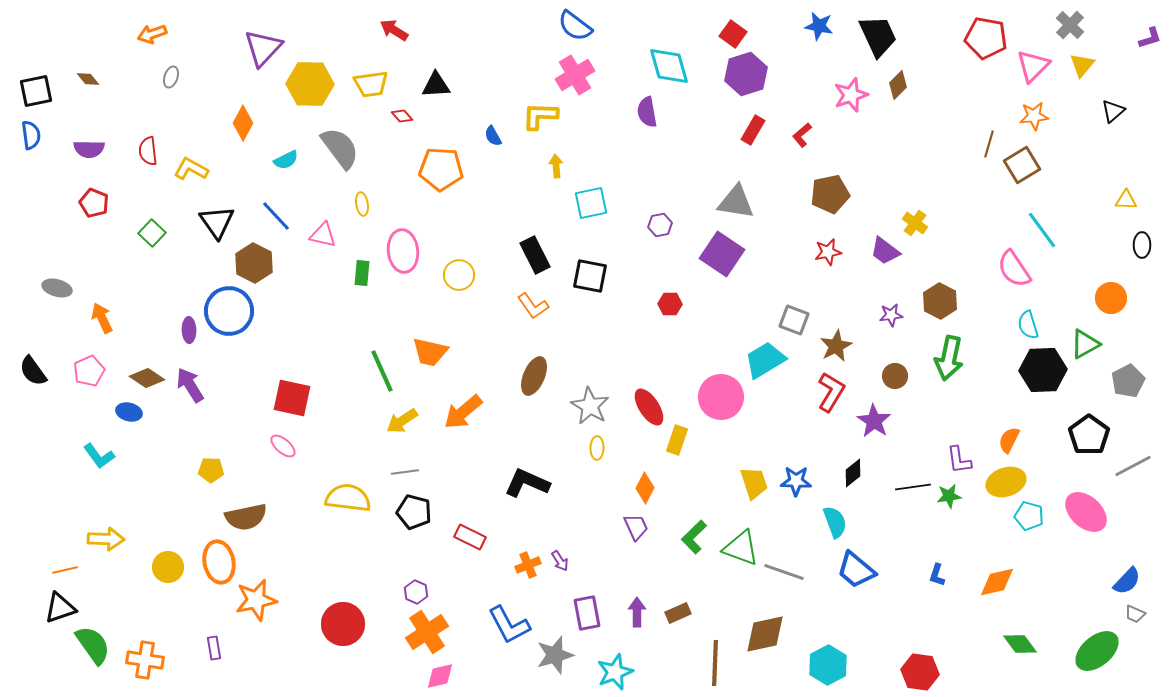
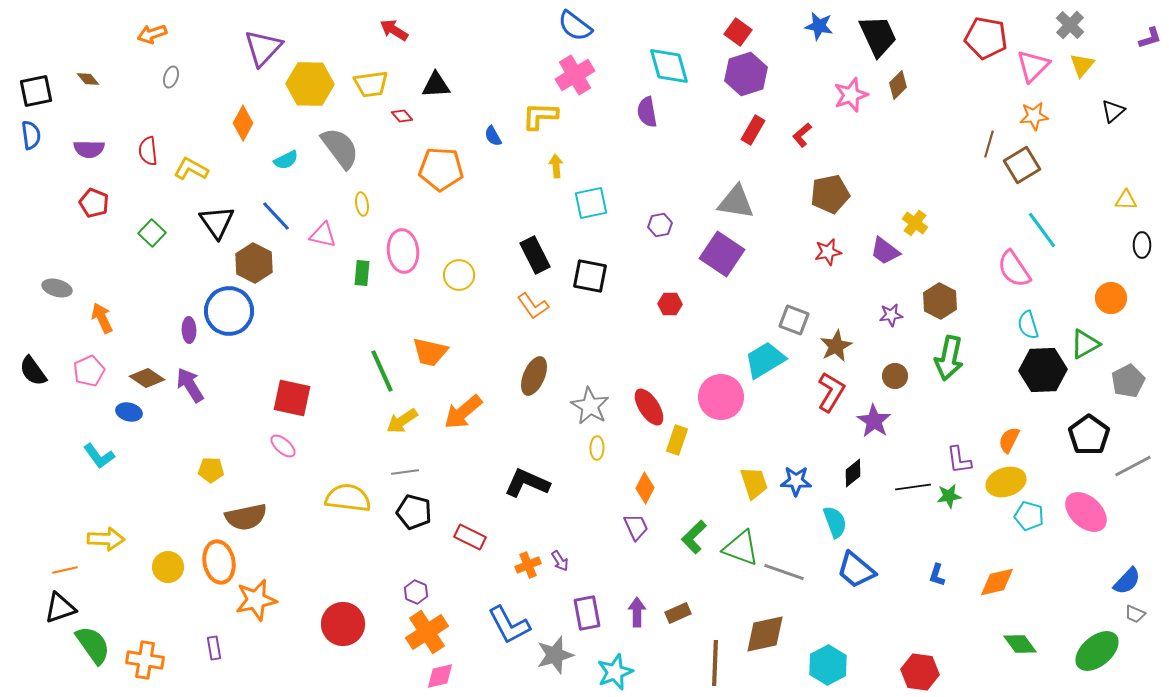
red square at (733, 34): moved 5 px right, 2 px up
